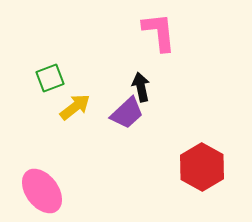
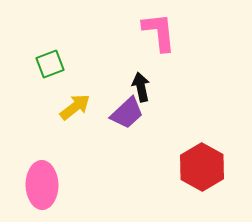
green square: moved 14 px up
pink ellipse: moved 6 px up; rotated 36 degrees clockwise
